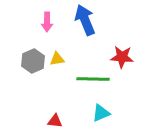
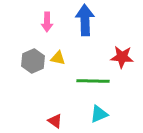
blue arrow: rotated 20 degrees clockwise
yellow triangle: moved 1 px right, 1 px up; rotated 21 degrees clockwise
green line: moved 2 px down
cyan triangle: moved 2 px left, 1 px down
red triangle: rotated 28 degrees clockwise
